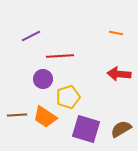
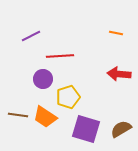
brown line: moved 1 px right; rotated 12 degrees clockwise
